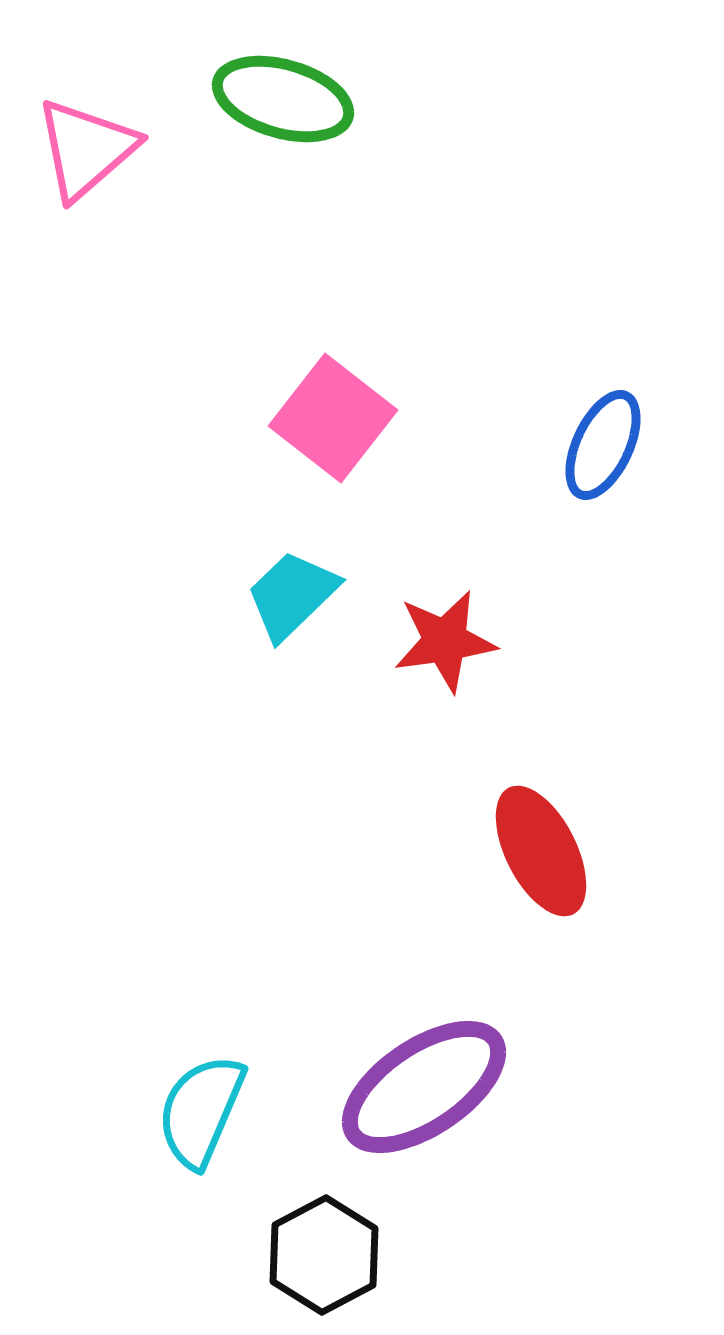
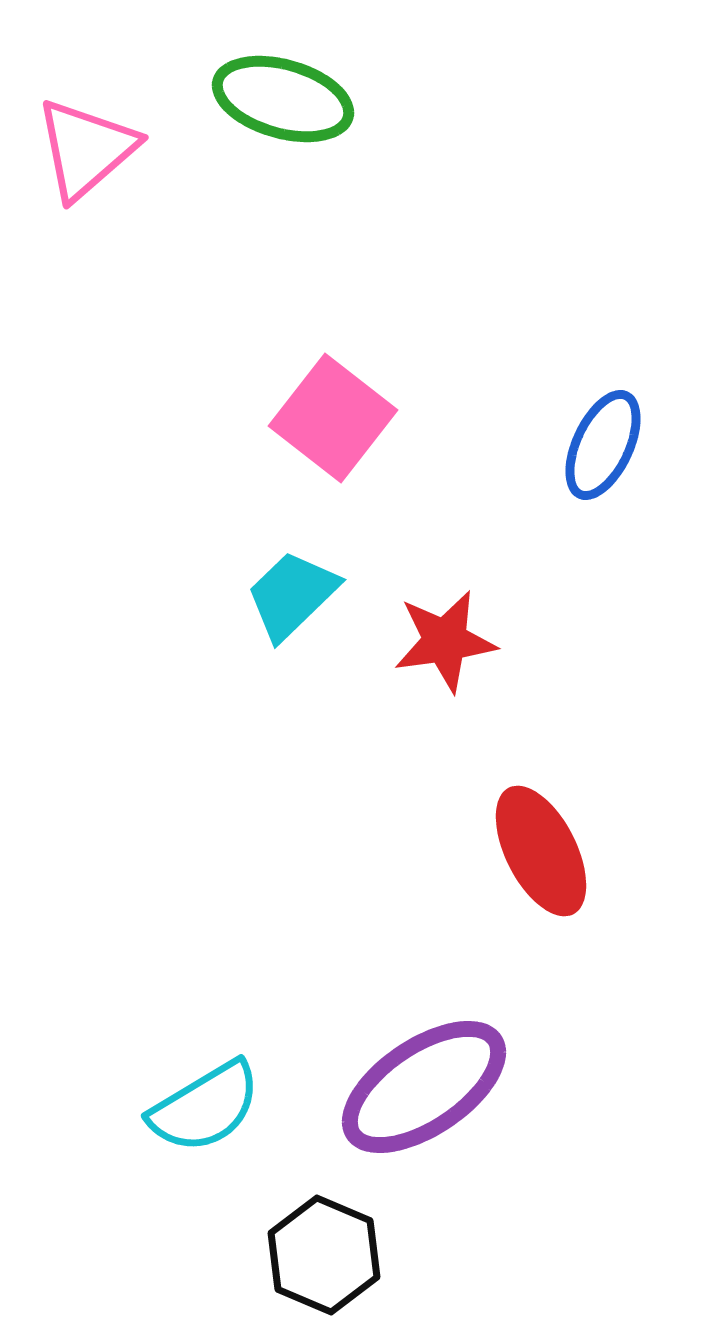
cyan semicircle: moved 4 px right, 4 px up; rotated 144 degrees counterclockwise
black hexagon: rotated 9 degrees counterclockwise
